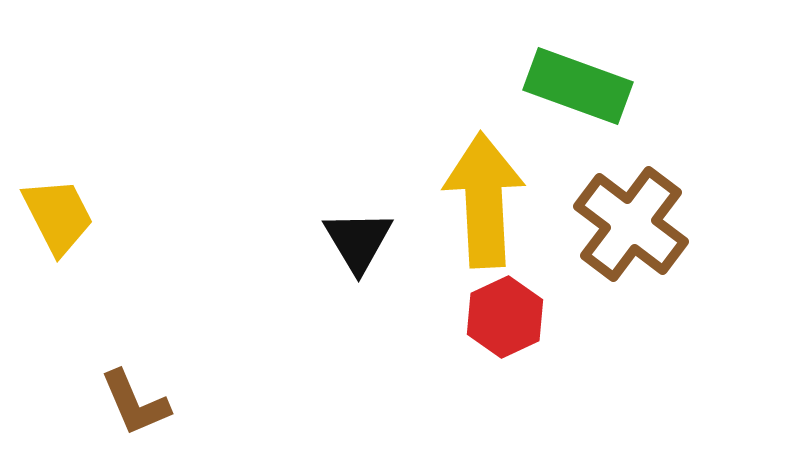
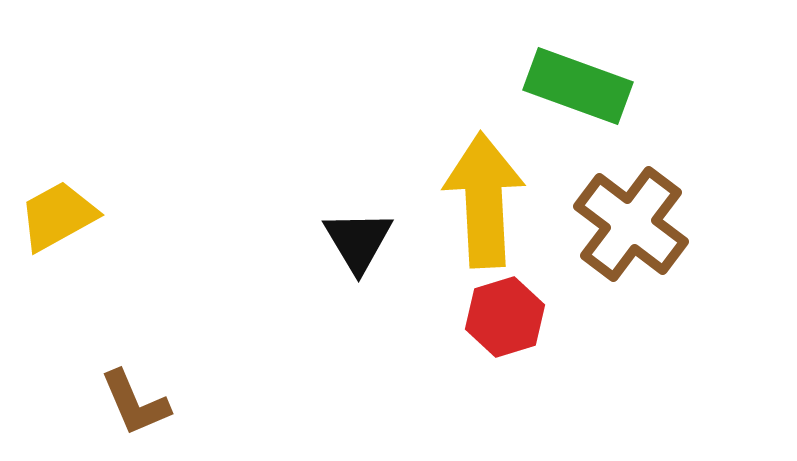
yellow trapezoid: rotated 92 degrees counterclockwise
red hexagon: rotated 8 degrees clockwise
